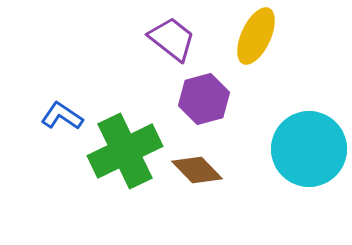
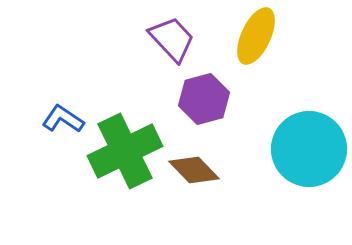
purple trapezoid: rotated 9 degrees clockwise
blue L-shape: moved 1 px right, 3 px down
brown diamond: moved 3 px left
